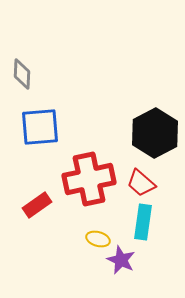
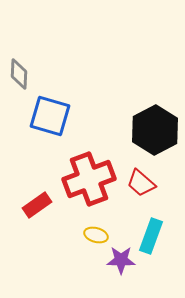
gray diamond: moved 3 px left
blue square: moved 10 px right, 11 px up; rotated 21 degrees clockwise
black hexagon: moved 3 px up
red cross: rotated 9 degrees counterclockwise
cyan rectangle: moved 8 px right, 14 px down; rotated 12 degrees clockwise
yellow ellipse: moved 2 px left, 4 px up
purple star: rotated 24 degrees counterclockwise
